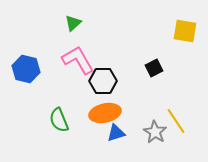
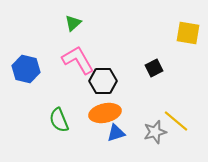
yellow square: moved 3 px right, 2 px down
yellow line: rotated 16 degrees counterclockwise
gray star: rotated 25 degrees clockwise
